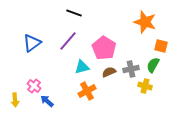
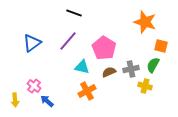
cyan triangle: rotated 28 degrees clockwise
